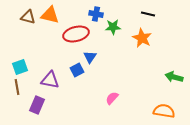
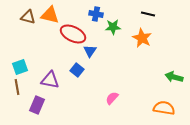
red ellipse: moved 3 px left; rotated 40 degrees clockwise
blue triangle: moved 6 px up
blue square: rotated 24 degrees counterclockwise
orange semicircle: moved 3 px up
